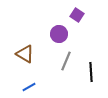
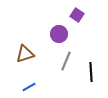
brown triangle: rotated 48 degrees counterclockwise
